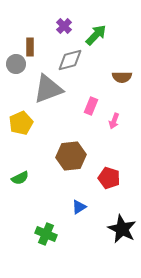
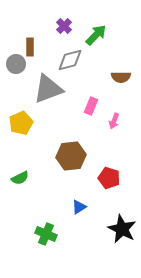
brown semicircle: moved 1 px left
